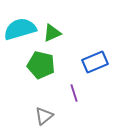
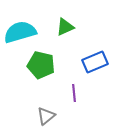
cyan semicircle: moved 3 px down
green triangle: moved 13 px right, 6 px up
purple line: rotated 12 degrees clockwise
gray triangle: moved 2 px right
